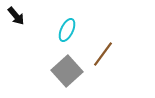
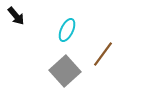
gray square: moved 2 px left
